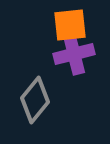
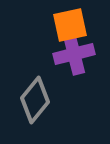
orange square: rotated 6 degrees counterclockwise
